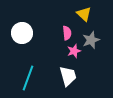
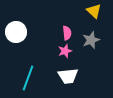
yellow triangle: moved 10 px right, 3 px up
white circle: moved 6 px left, 1 px up
pink star: moved 9 px left
white trapezoid: rotated 100 degrees clockwise
